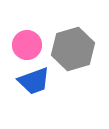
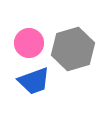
pink circle: moved 2 px right, 2 px up
